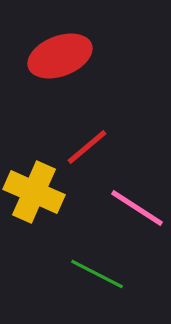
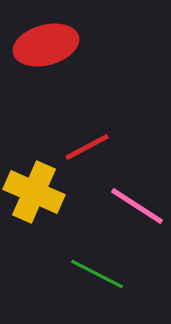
red ellipse: moved 14 px left, 11 px up; rotated 6 degrees clockwise
red line: rotated 12 degrees clockwise
pink line: moved 2 px up
